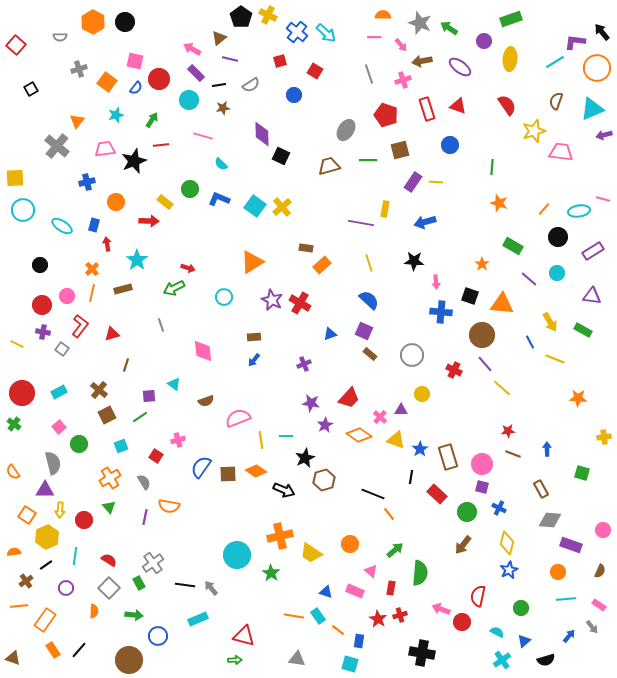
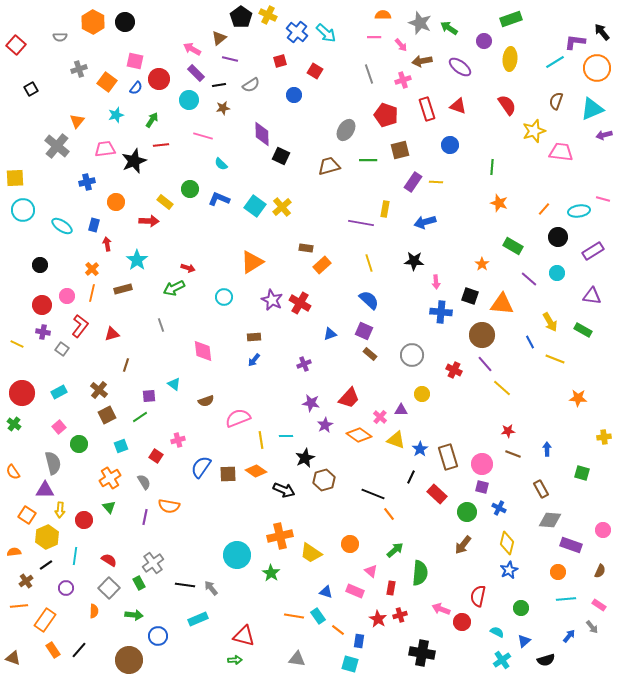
black line at (411, 477): rotated 16 degrees clockwise
